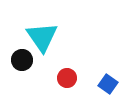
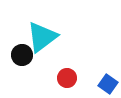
cyan triangle: rotated 28 degrees clockwise
black circle: moved 5 px up
